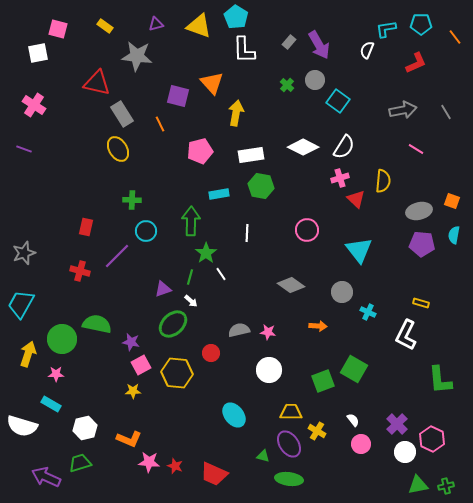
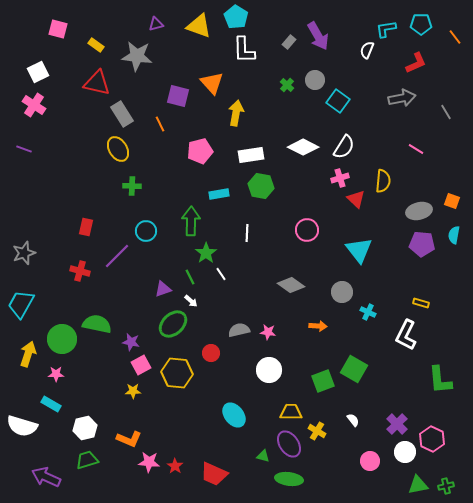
yellow rectangle at (105, 26): moved 9 px left, 19 px down
purple arrow at (319, 45): moved 1 px left, 9 px up
white square at (38, 53): moved 19 px down; rotated 15 degrees counterclockwise
gray arrow at (403, 110): moved 1 px left, 12 px up
green cross at (132, 200): moved 14 px up
green line at (190, 277): rotated 42 degrees counterclockwise
pink circle at (361, 444): moved 9 px right, 17 px down
green trapezoid at (80, 463): moved 7 px right, 3 px up
red star at (175, 466): rotated 14 degrees clockwise
